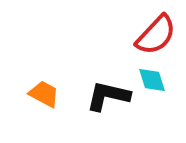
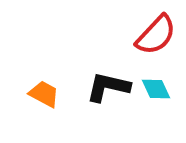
cyan diamond: moved 4 px right, 9 px down; rotated 8 degrees counterclockwise
black L-shape: moved 9 px up
